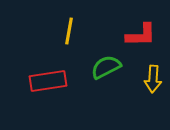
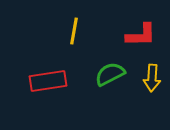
yellow line: moved 5 px right
green semicircle: moved 4 px right, 7 px down
yellow arrow: moved 1 px left, 1 px up
